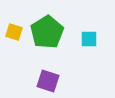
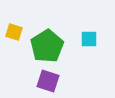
green pentagon: moved 14 px down
